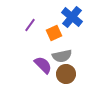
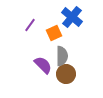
gray semicircle: rotated 78 degrees counterclockwise
